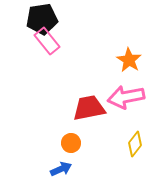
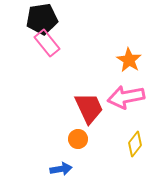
pink rectangle: moved 2 px down
red trapezoid: rotated 76 degrees clockwise
orange circle: moved 7 px right, 4 px up
blue arrow: rotated 15 degrees clockwise
